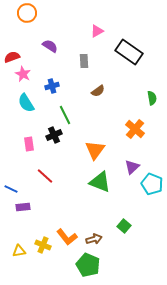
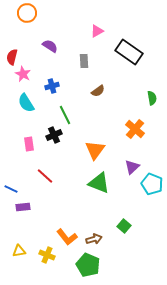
red semicircle: rotated 56 degrees counterclockwise
green triangle: moved 1 px left, 1 px down
yellow cross: moved 4 px right, 10 px down
